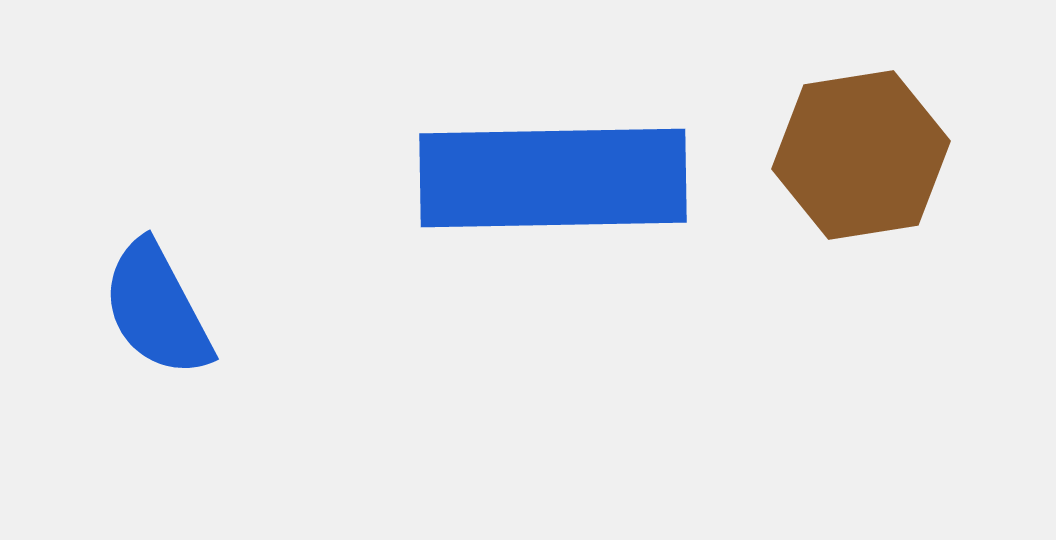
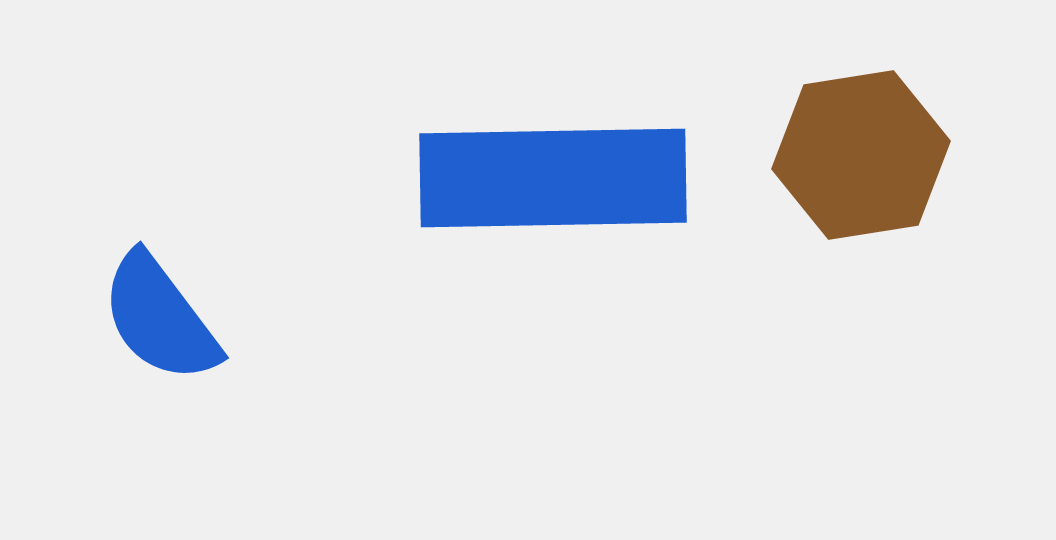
blue semicircle: moved 3 px right, 9 px down; rotated 9 degrees counterclockwise
